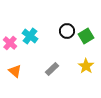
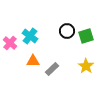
green square: rotated 14 degrees clockwise
orange triangle: moved 18 px right, 10 px up; rotated 40 degrees counterclockwise
